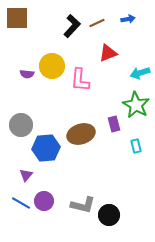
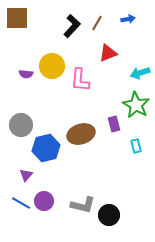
brown line: rotated 35 degrees counterclockwise
purple semicircle: moved 1 px left
blue hexagon: rotated 8 degrees counterclockwise
